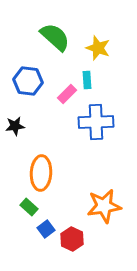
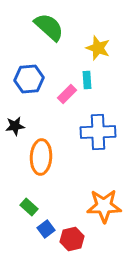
green semicircle: moved 6 px left, 10 px up
blue hexagon: moved 1 px right, 2 px up; rotated 12 degrees counterclockwise
blue cross: moved 2 px right, 10 px down
orange ellipse: moved 16 px up
orange star: rotated 8 degrees clockwise
red hexagon: rotated 20 degrees clockwise
